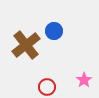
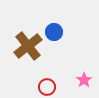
blue circle: moved 1 px down
brown cross: moved 2 px right, 1 px down
